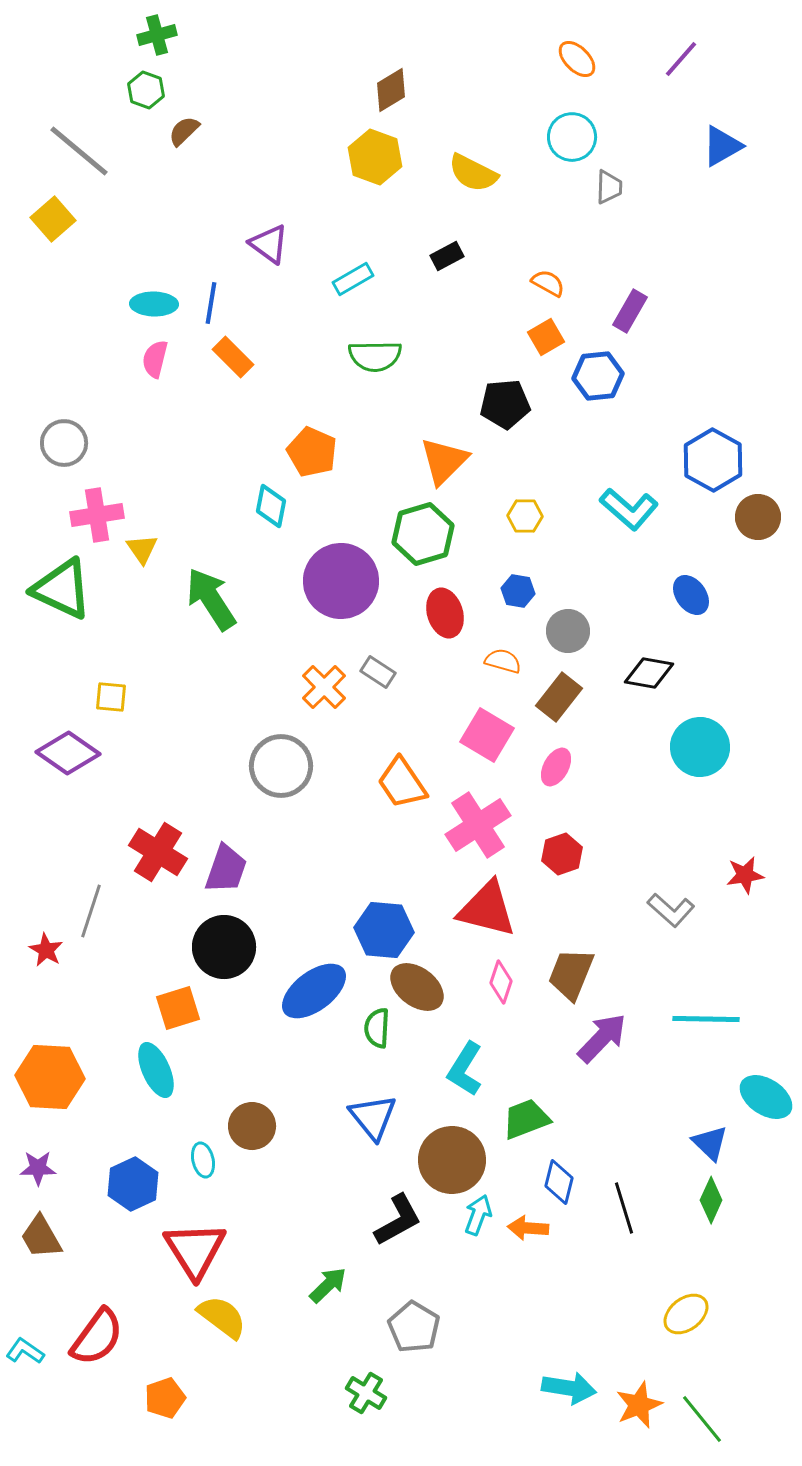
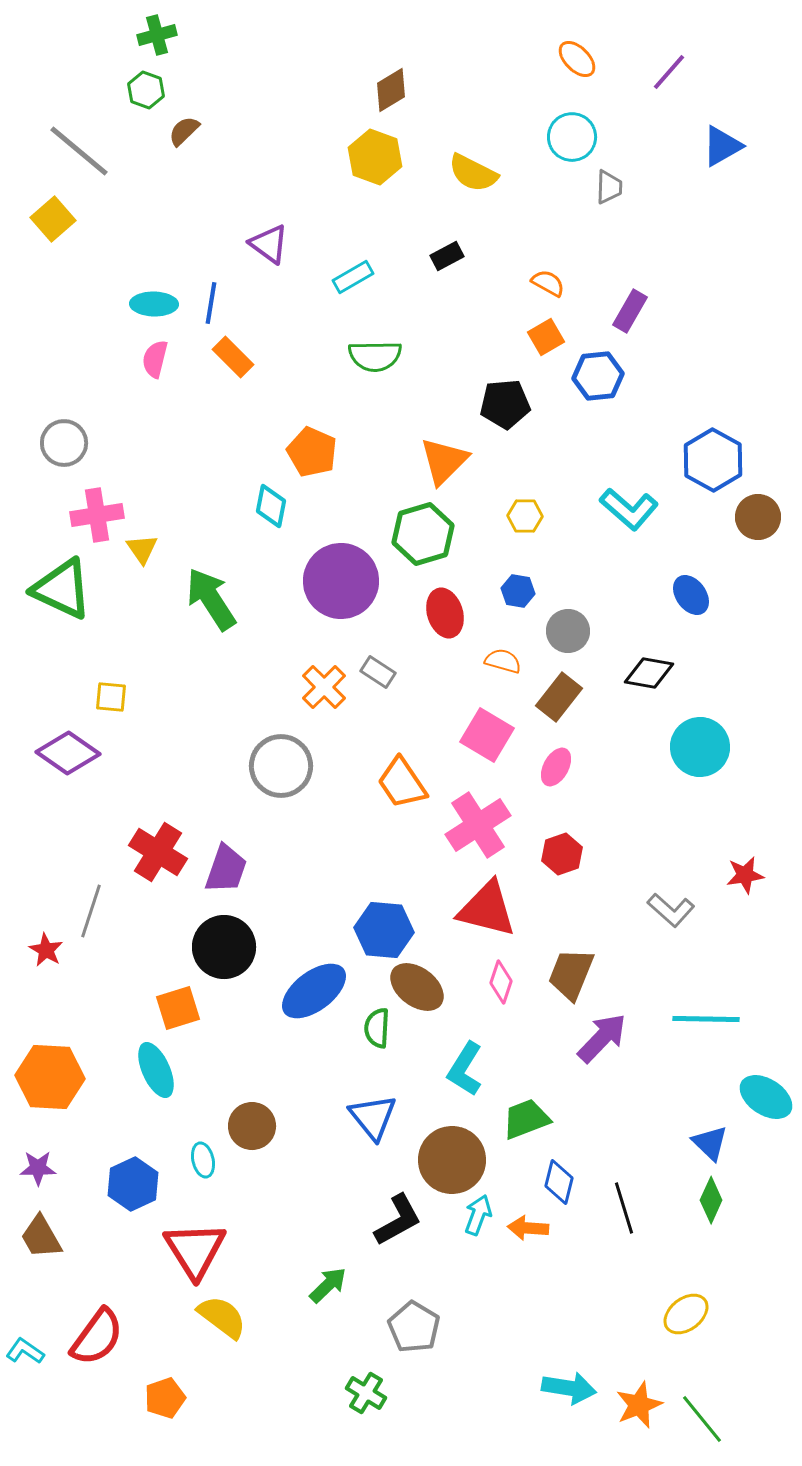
purple line at (681, 59): moved 12 px left, 13 px down
cyan rectangle at (353, 279): moved 2 px up
